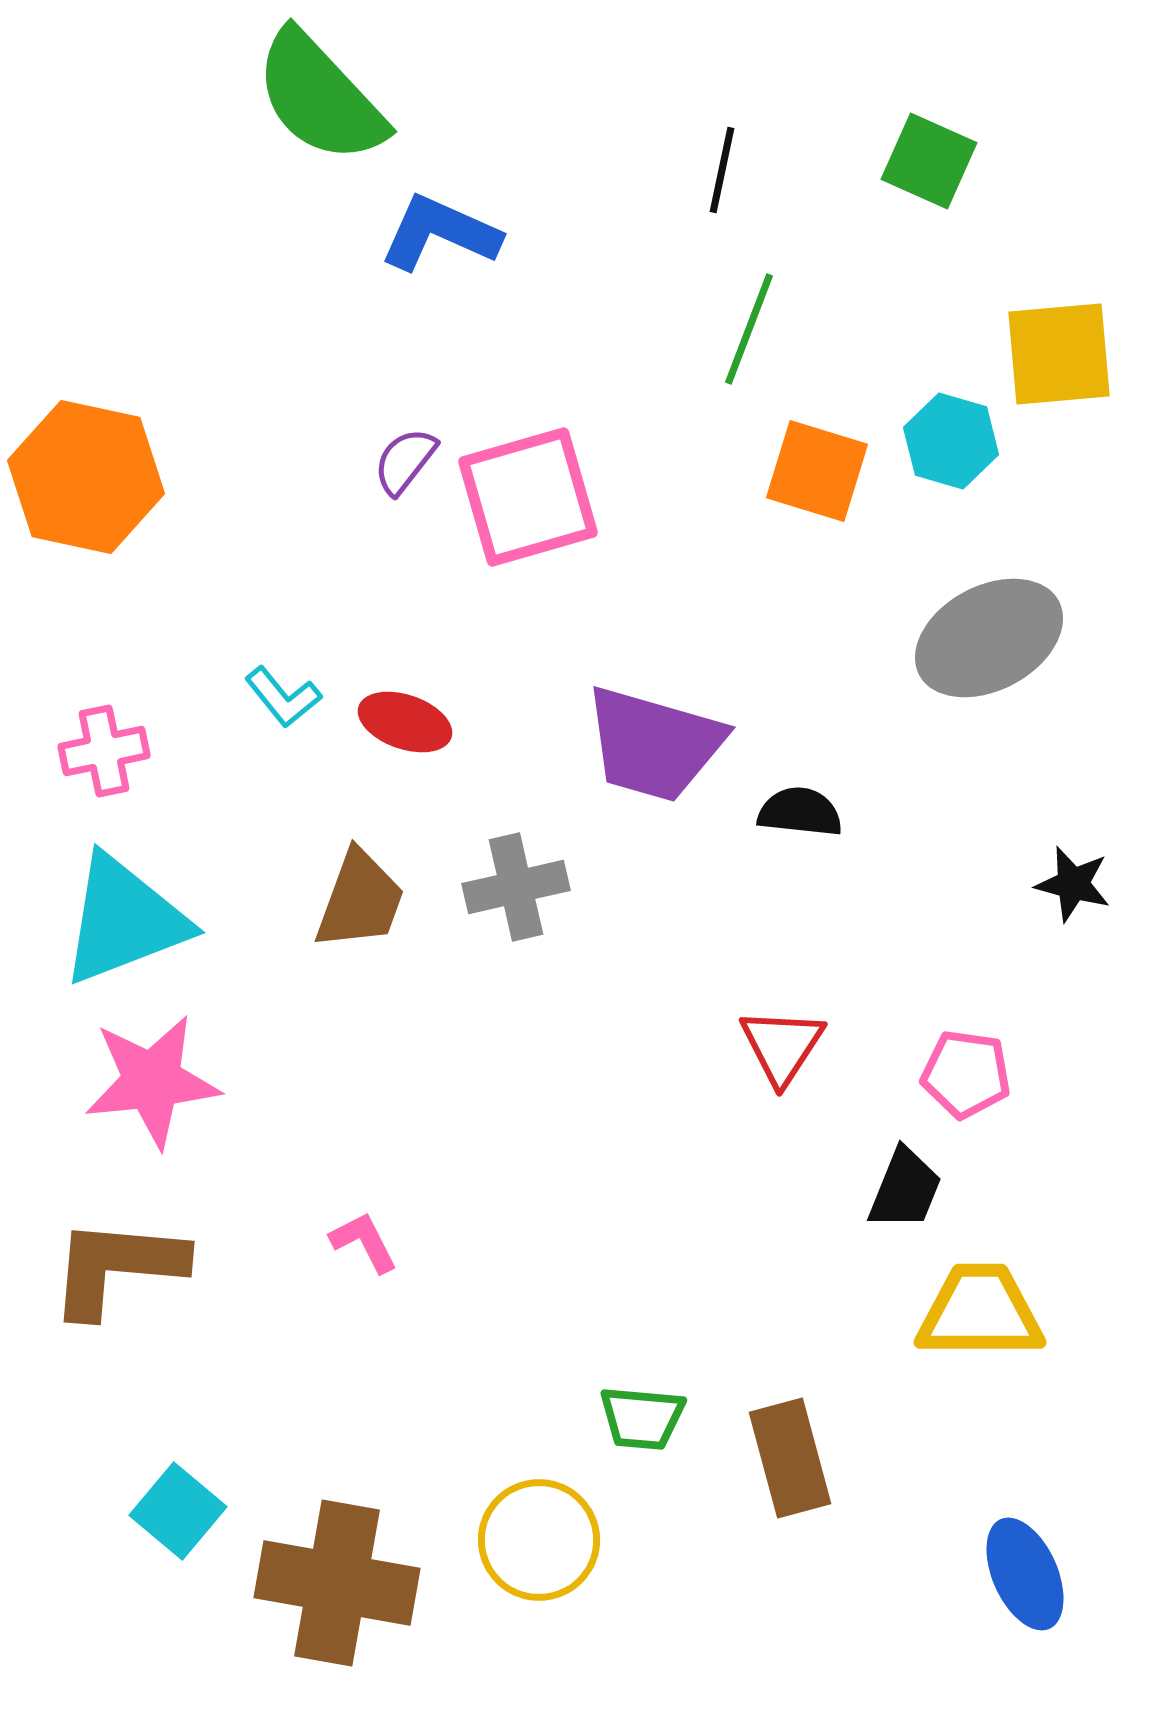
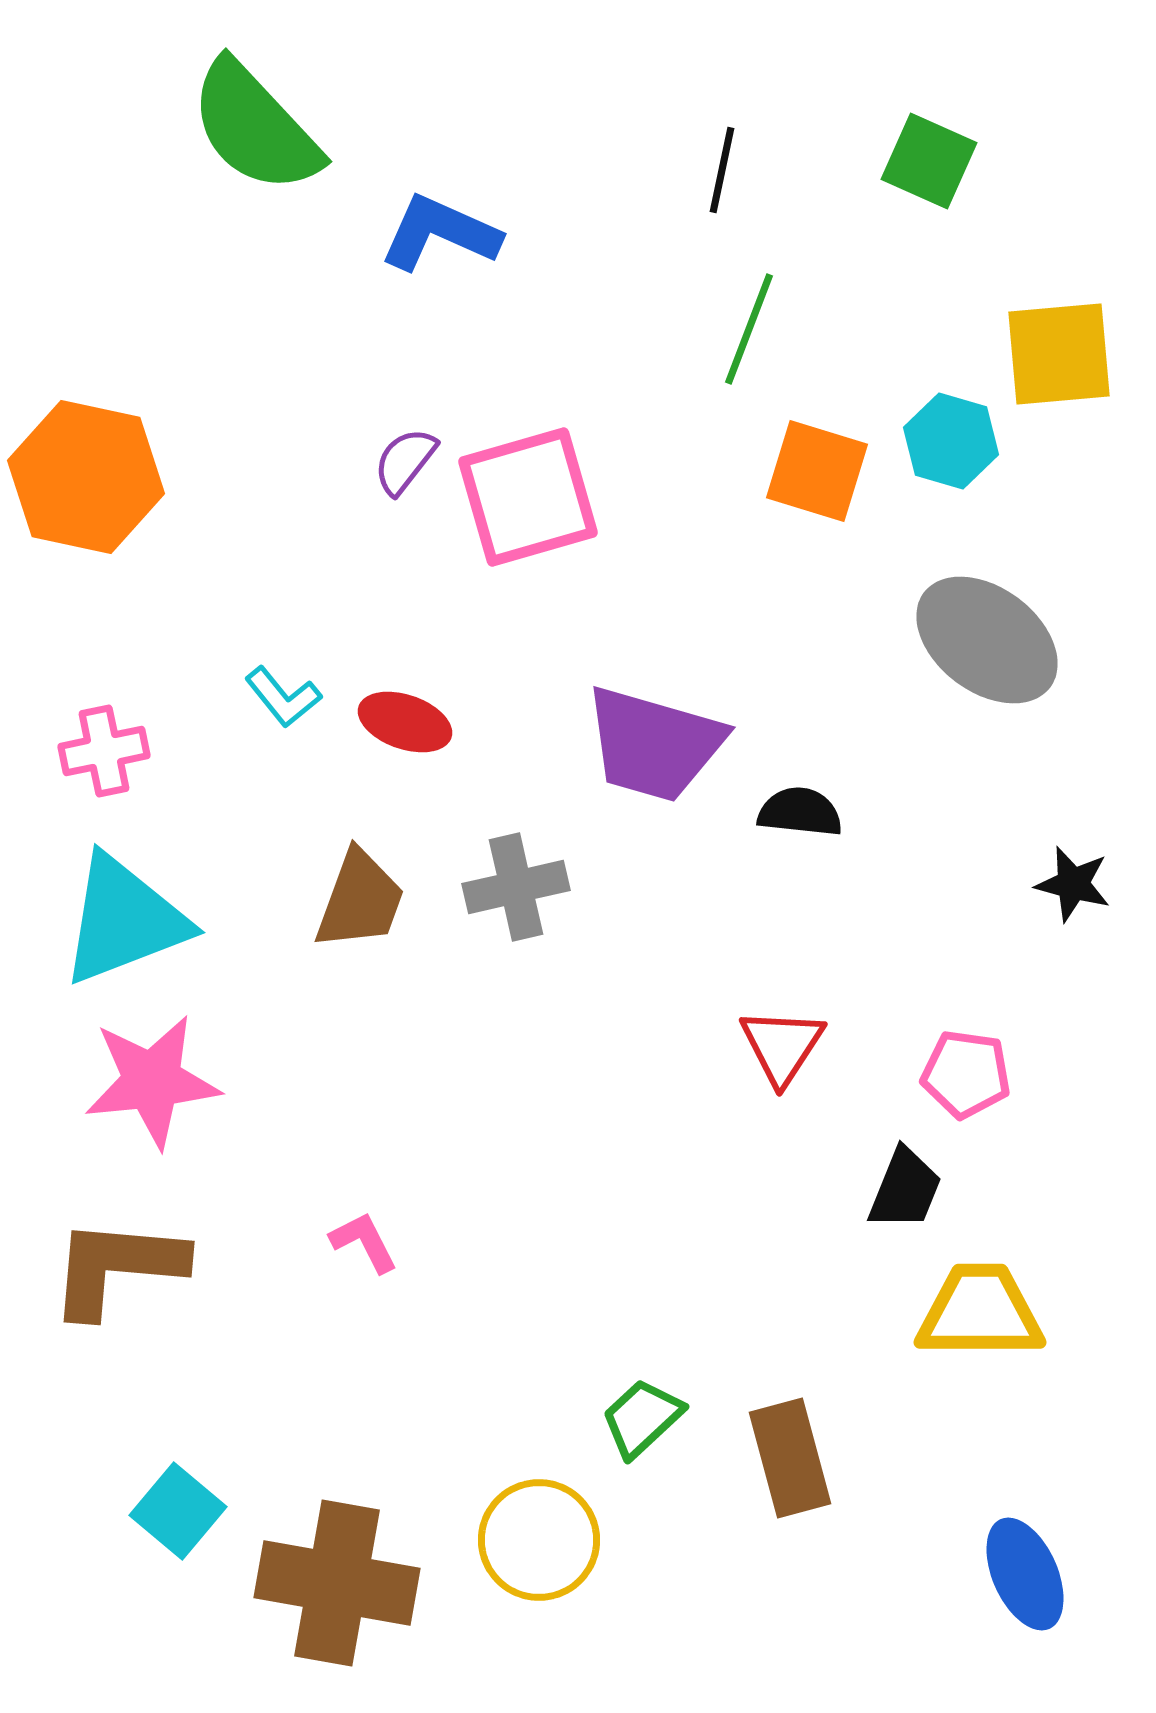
green semicircle: moved 65 px left, 30 px down
gray ellipse: moved 2 px left, 2 px down; rotated 65 degrees clockwise
green trapezoid: rotated 132 degrees clockwise
